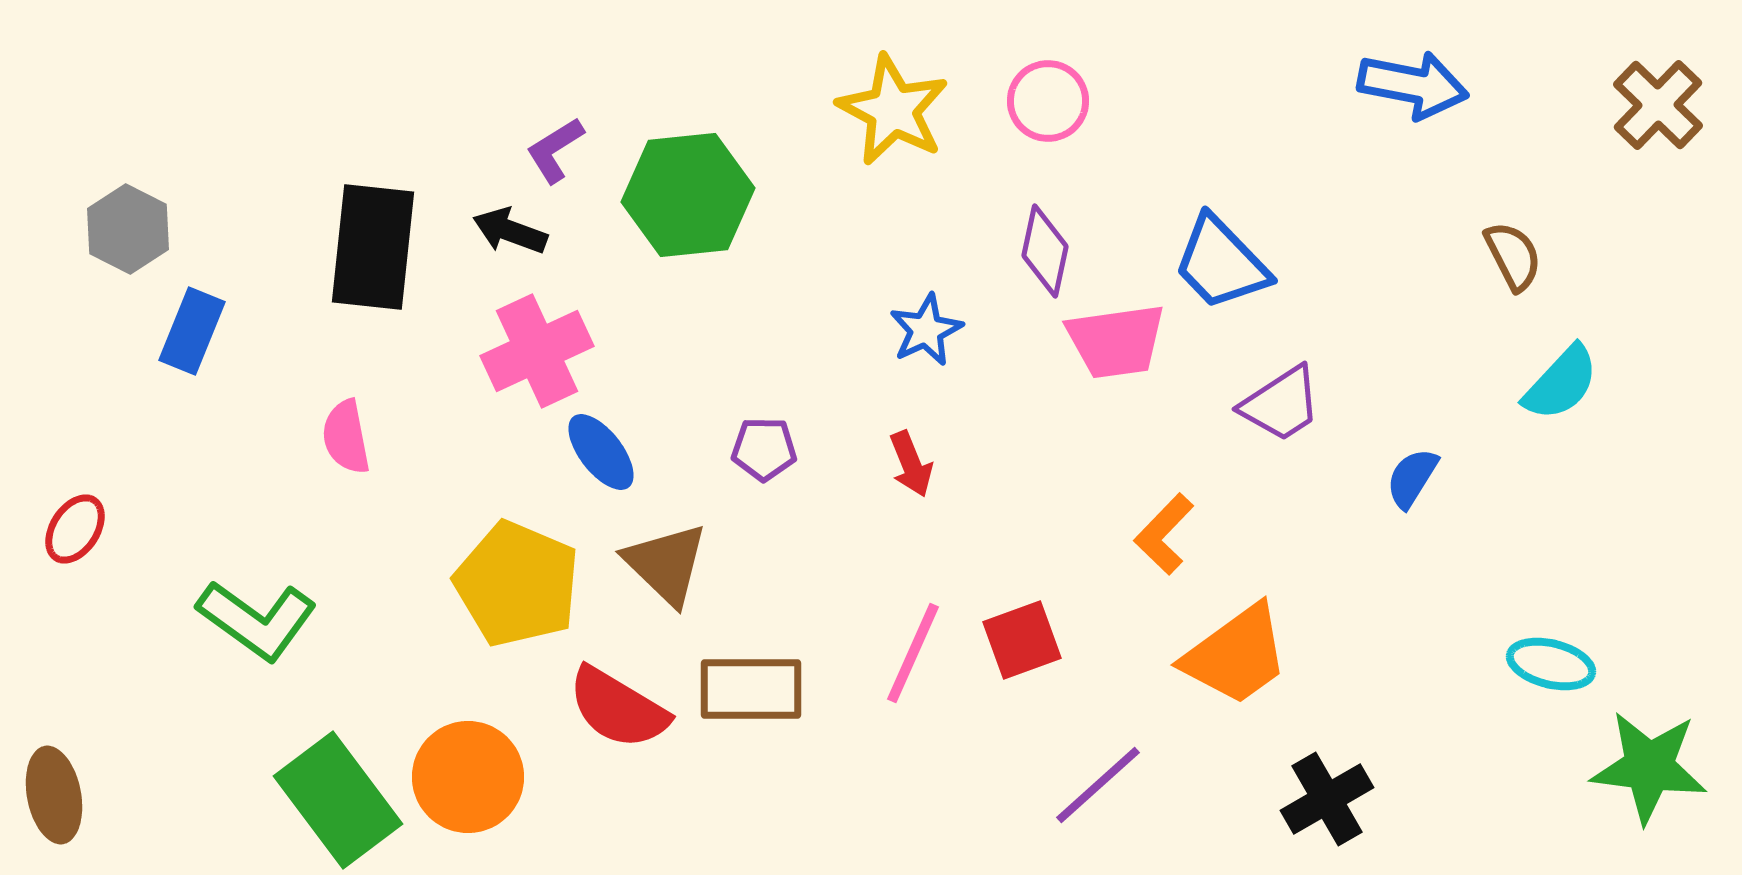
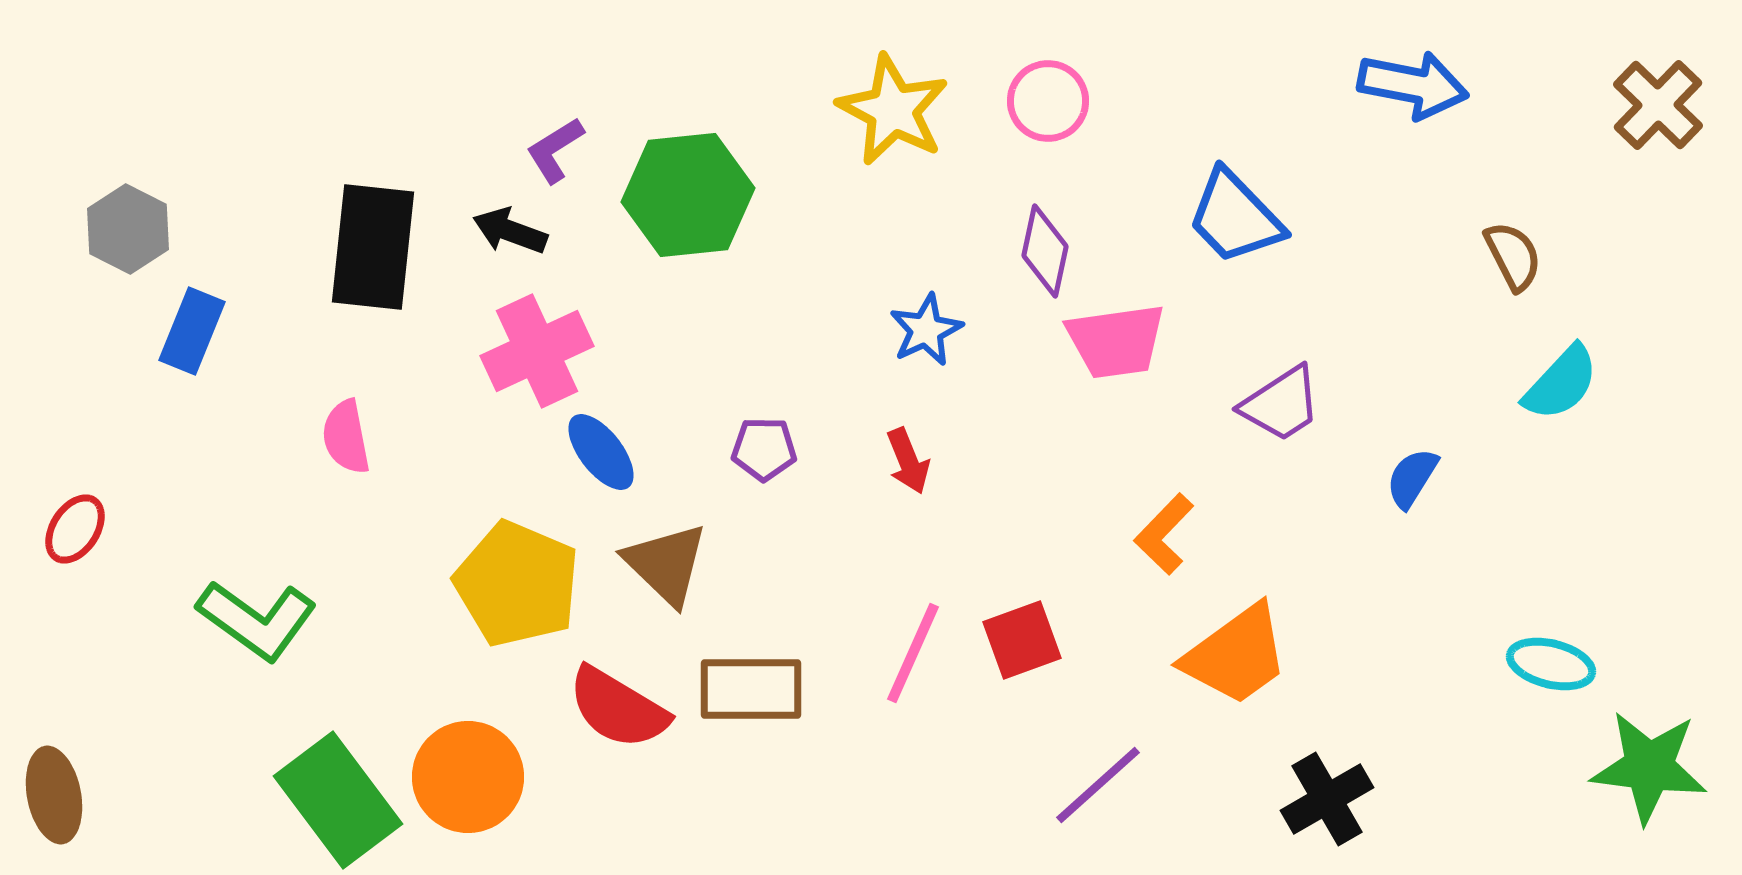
blue trapezoid: moved 14 px right, 46 px up
red arrow: moved 3 px left, 3 px up
